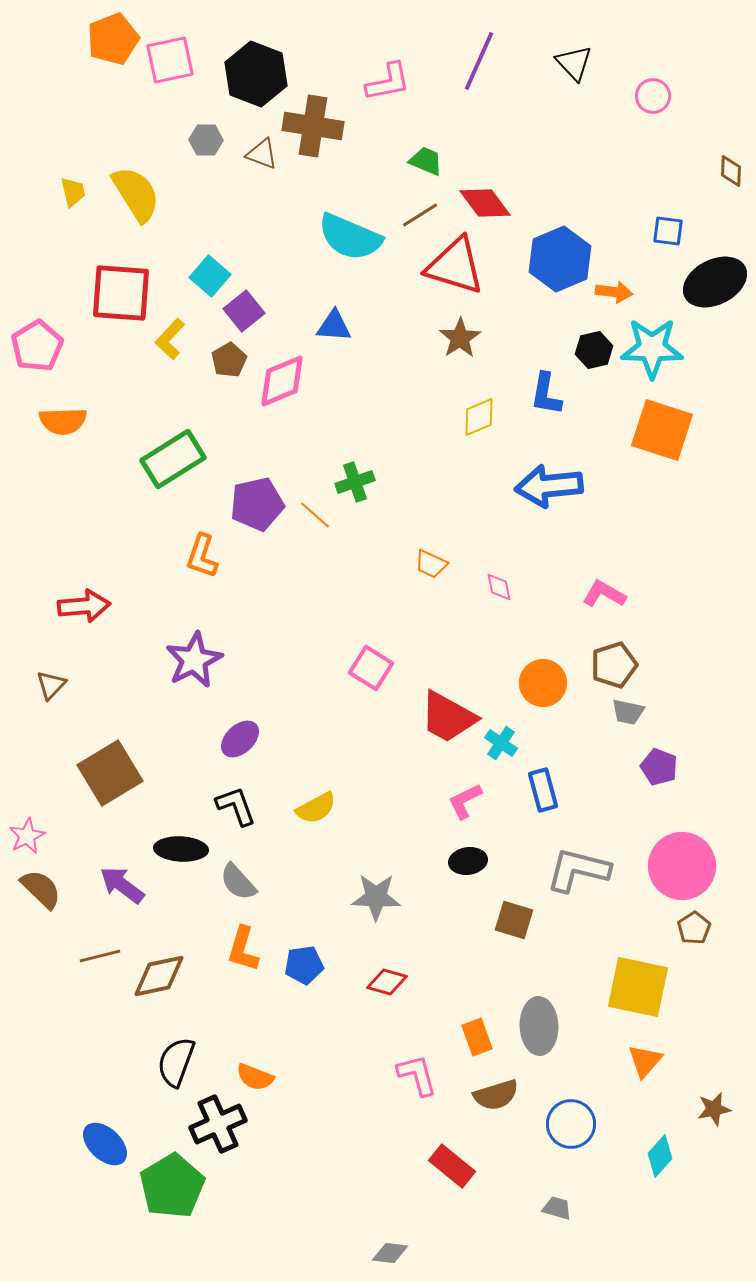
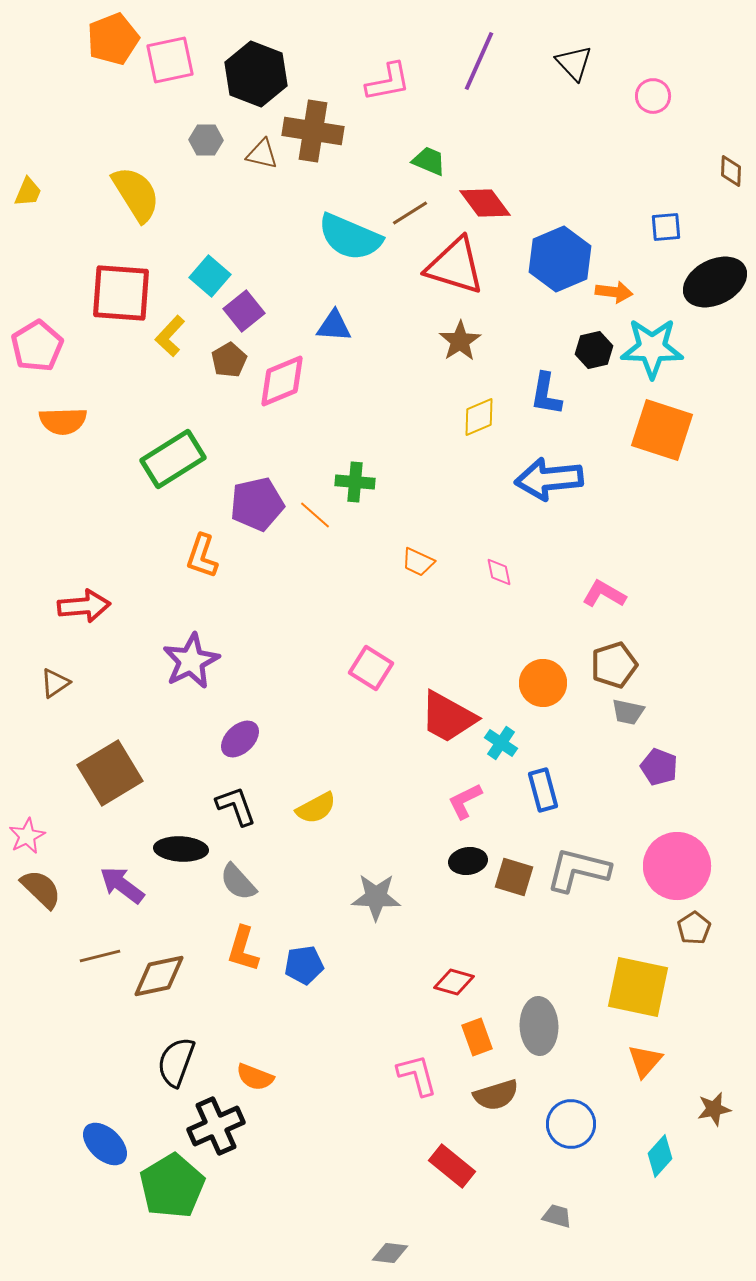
brown cross at (313, 126): moved 5 px down
brown triangle at (262, 154): rotated 8 degrees counterclockwise
green trapezoid at (426, 161): moved 3 px right
yellow trapezoid at (73, 192): moved 45 px left; rotated 36 degrees clockwise
brown line at (420, 215): moved 10 px left, 2 px up
blue square at (668, 231): moved 2 px left, 4 px up; rotated 12 degrees counterclockwise
brown star at (460, 338): moved 3 px down
yellow L-shape at (170, 339): moved 3 px up
green cross at (355, 482): rotated 24 degrees clockwise
blue arrow at (549, 486): moved 7 px up
orange trapezoid at (431, 564): moved 13 px left, 2 px up
pink diamond at (499, 587): moved 15 px up
purple star at (194, 660): moved 3 px left, 1 px down
brown triangle at (51, 685): moved 4 px right, 2 px up; rotated 12 degrees clockwise
pink circle at (682, 866): moved 5 px left
brown square at (514, 920): moved 43 px up
red diamond at (387, 982): moved 67 px right
black cross at (218, 1124): moved 2 px left, 2 px down
gray trapezoid at (557, 1208): moved 8 px down
